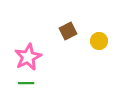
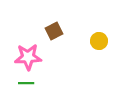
brown square: moved 14 px left
pink star: rotated 24 degrees clockwise
